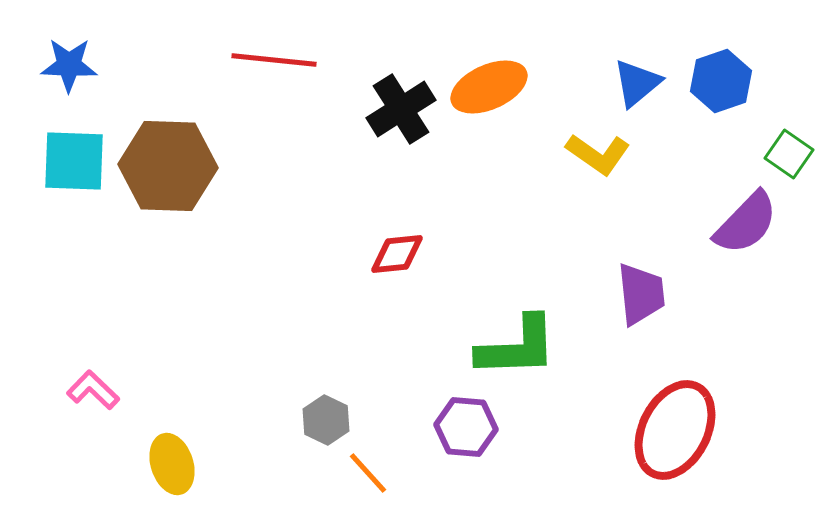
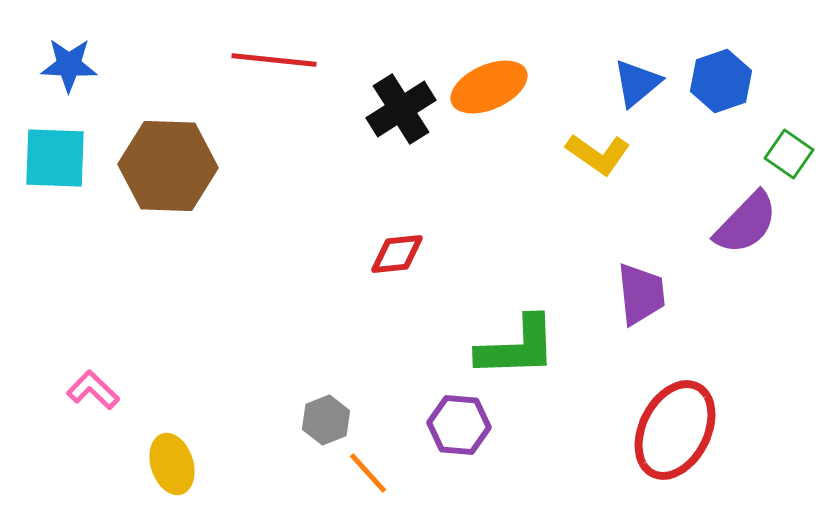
cyan square: moved 19 px left, 3 px up
gray hexagon: rotated 12 degrees clockwise
purple hexagon: moved 7 px left, 2 px up
